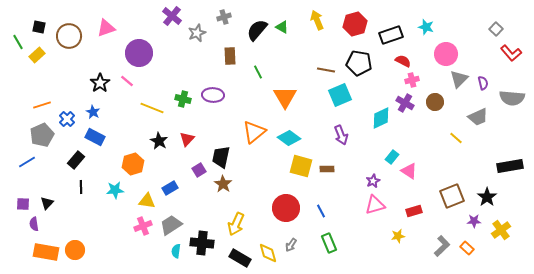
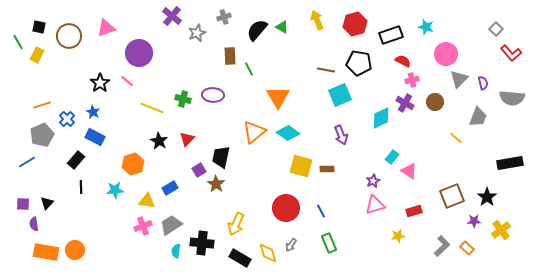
yellow rectangle at (37, 55): rotated 21 degrees counterclockwise
green line at (258, 72): moved 9 px left, 3 px up
orange triangle at (285, 97): moved 7 px left
gray trapezoid at (478, 117): rotated 45 degrees counterclockwise
cyan diamond at (289, 138): moved 1 px left, 5 px up
black rectangle at (510, 166): moved 3 px up
brown star at (223, 184): moved 7 px left
